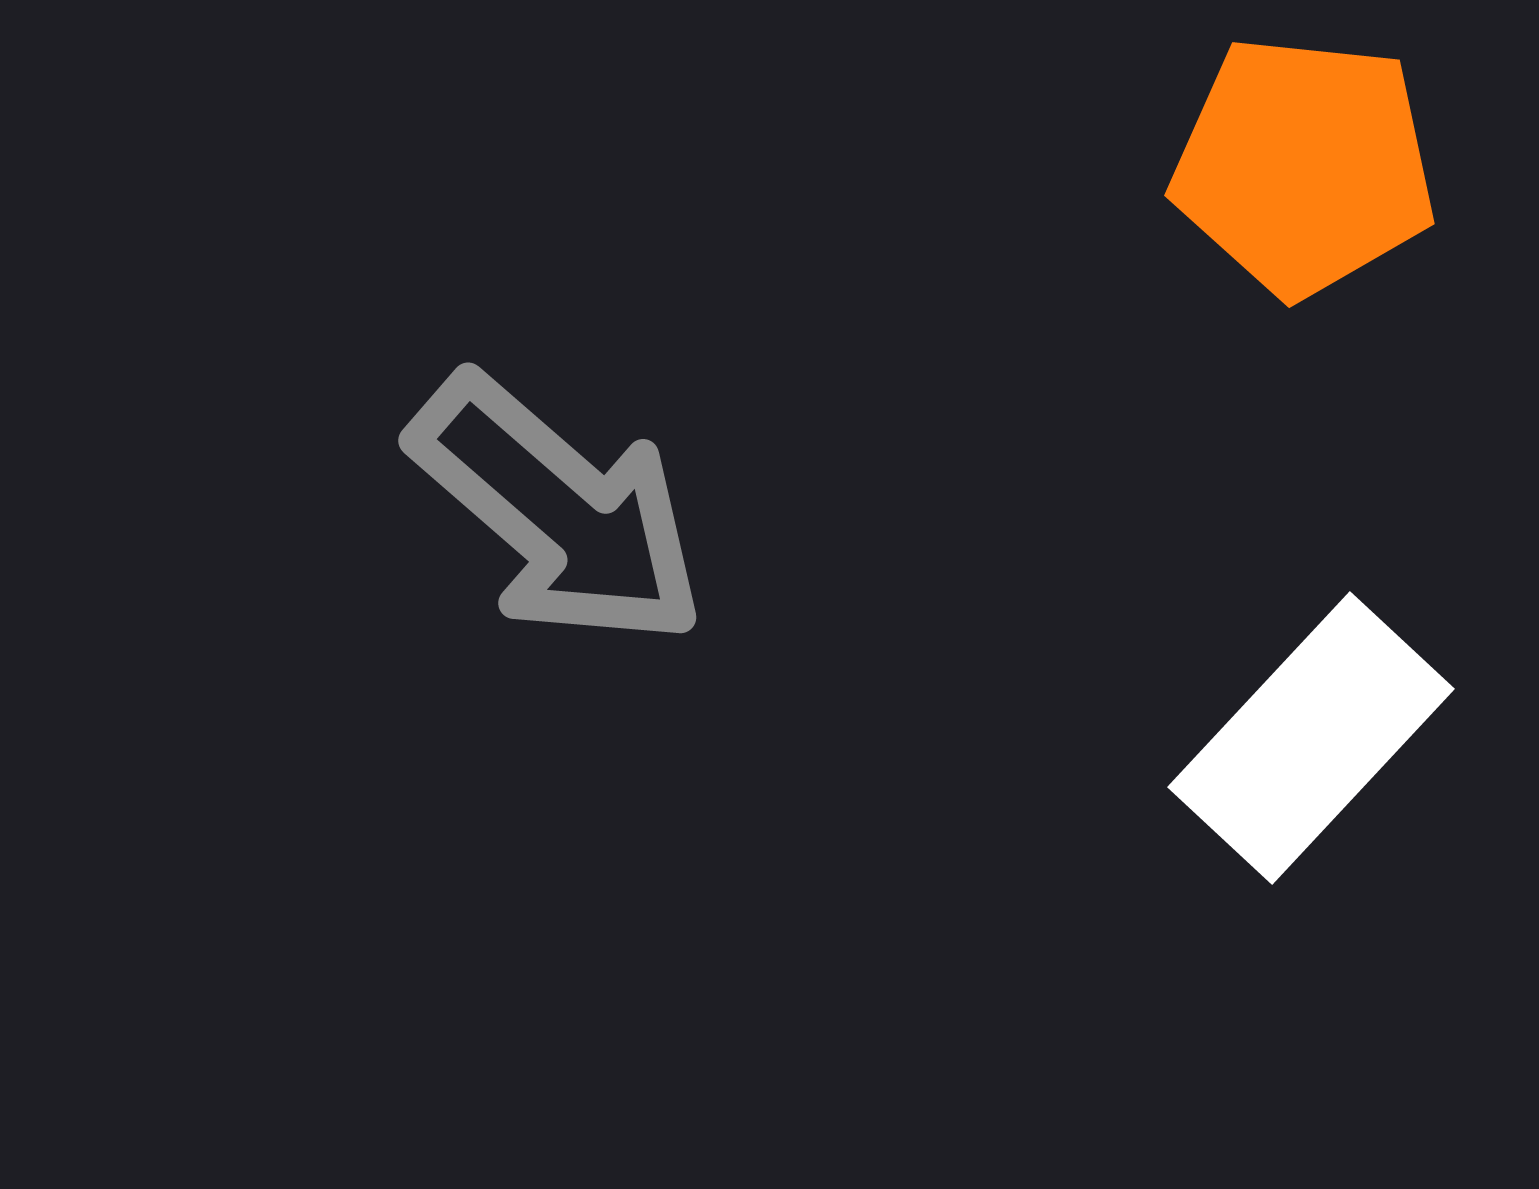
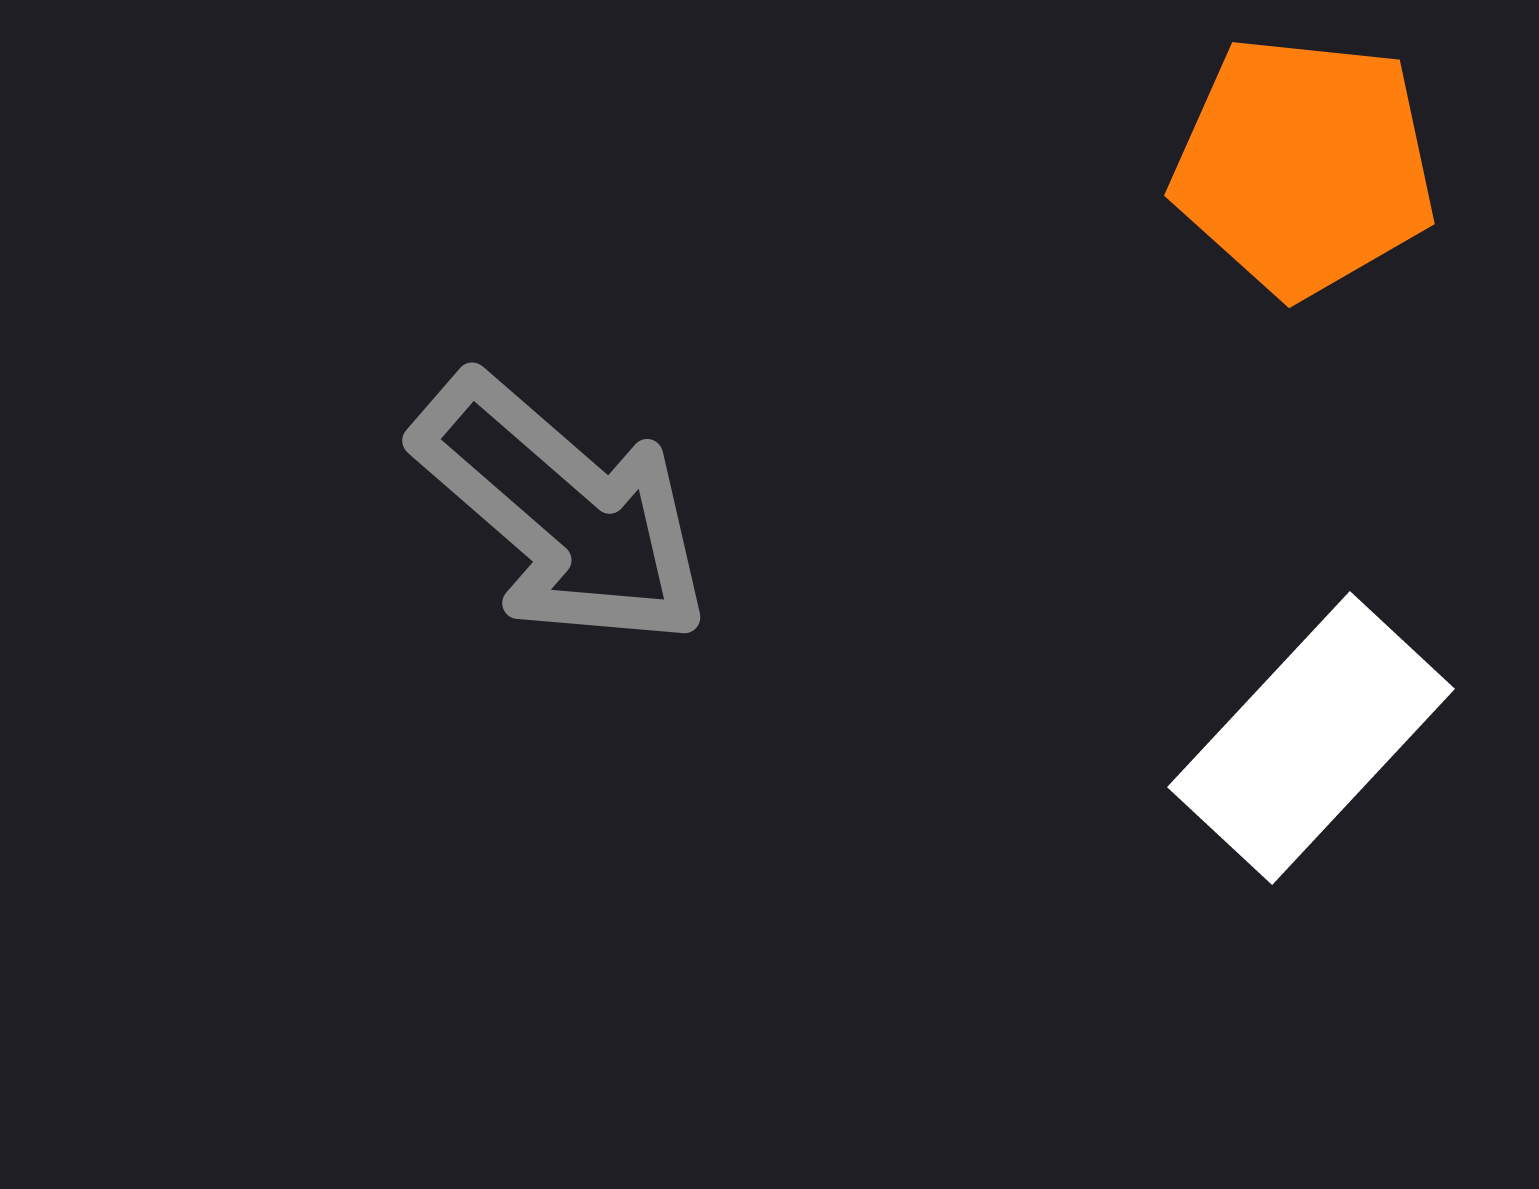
gray arrow: moved 4 px right
